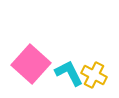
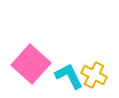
cyan L-shape: moved 3 px down
